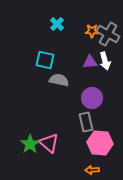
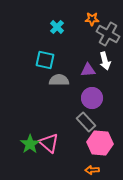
cyan cross: moved 3 px down
orange star: moved 12 px up
purple triangle: moved 2 px left, 8 px down
gray semicircle: rotated 12 degrees counterclockwise
gray rectangle: rotated 30 degrees counterclockwise
